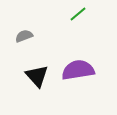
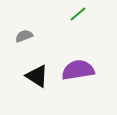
black triangle: rotated 15 degrees counterclockwise
